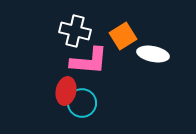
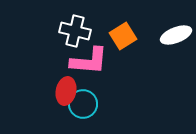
white ellipse: moved 23 px right, 19 px up; rotated 32 degrees counterclockwise
cyan circle: moved 1 px right, 1 px down
